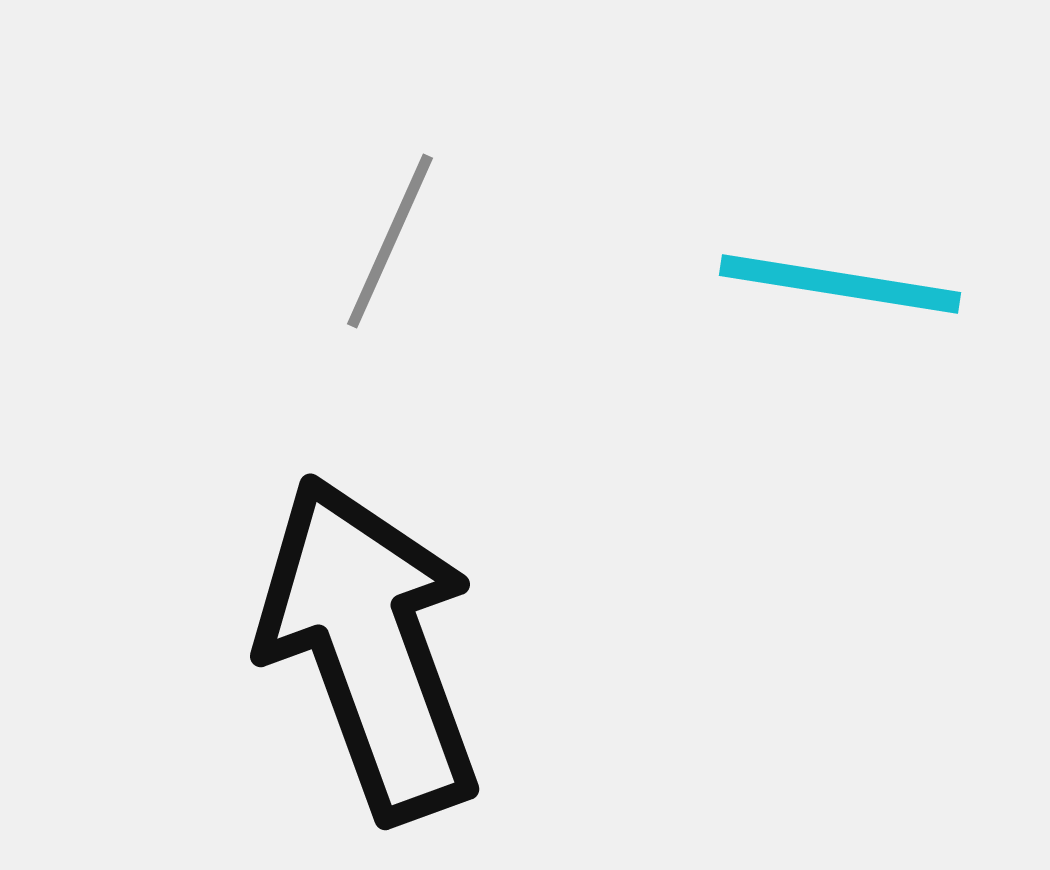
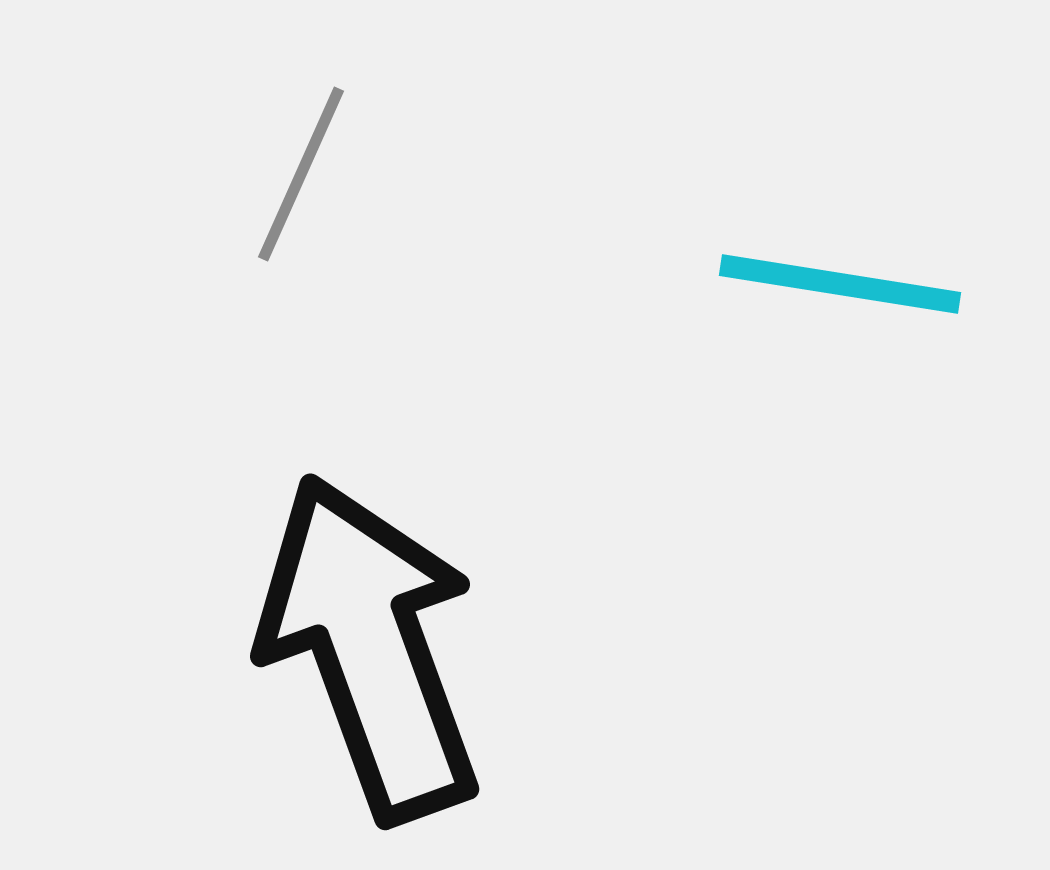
gray line: moved 89 px left, 67 px up
